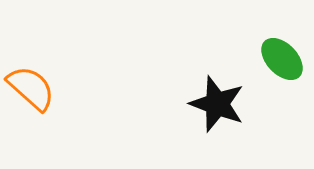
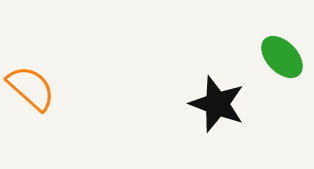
green ellipse: moved 2 px up
